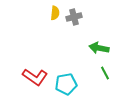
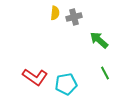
green arrow: moved 8 px up; rotated 30 degrees clockwise
